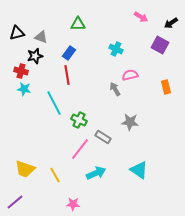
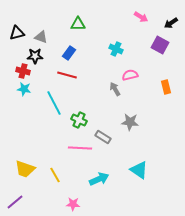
black star: rotated 14 degrees clockwise
red cross: moved 2 px right
red line: rotated 66 degrees counterclockwise
pink line: moved 1 px up; rotated 55 degrees clockwise
cyan arrow: moved 3 px right, 6 px down
